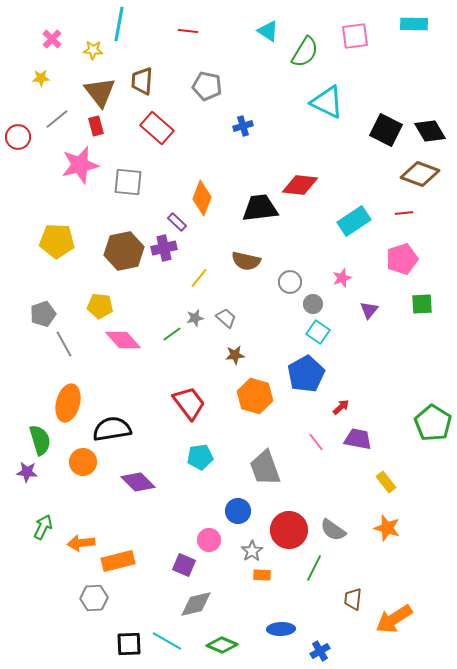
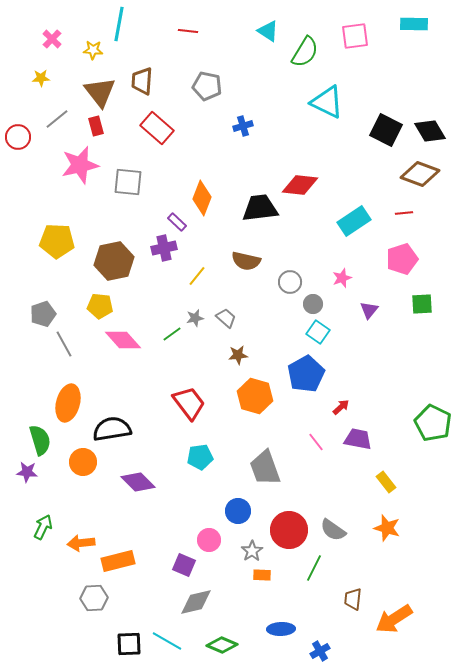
brown hexagon at (124, 251): moved 10 px left, 10 px down
yellow line at (199, 278): moved 2 px left, 2 px up
brown star at (235, 355): moved 3 px right
green pentagon at (433, 423): rotated 6 degrees counterclockwise
gray diamond at (196, 604): moved 2 px up
